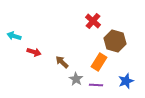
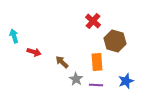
cyan arrow: rotated 56 degrees clockwise
orange rectangle: moved 2 px left; rotated 36 degrees counterclockwise
